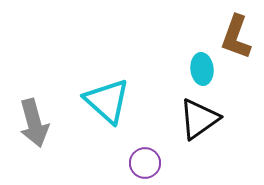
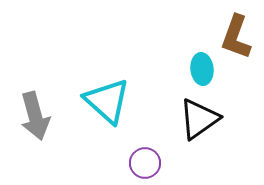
gray arrow: moved 1 px right, 7 px up
